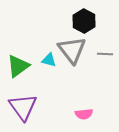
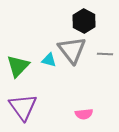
green triangle: rotated 10 degrees counterclockwise
